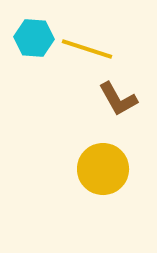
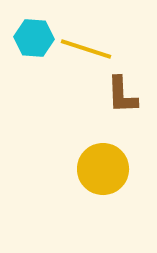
yellow line: moved 1 px left
brown L-shape: moved 4 px right, 4 px up; rotated 27 degrees clockwise
